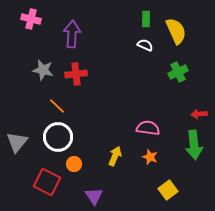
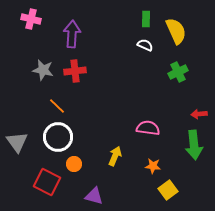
red cross: moved 1 px left, 3 px up
gray triangle: rotated 15 degrees counterclockwise
orange star: moved 3 px right, 9 px down; rotated 14 degrees counterclockwise
purple triangle: rotated 42 degrees counterclockwise
